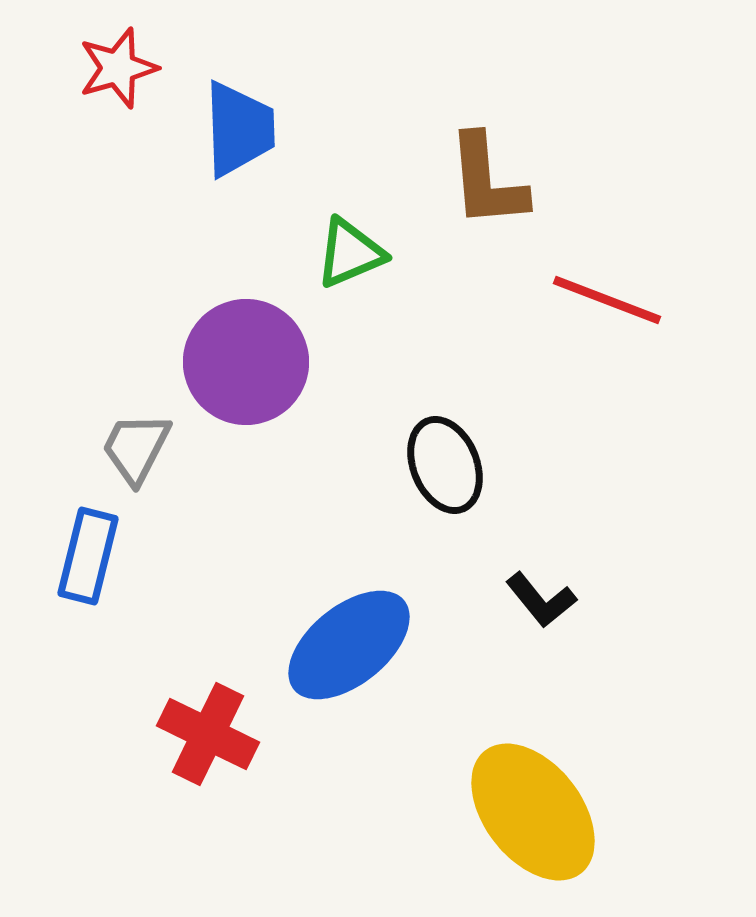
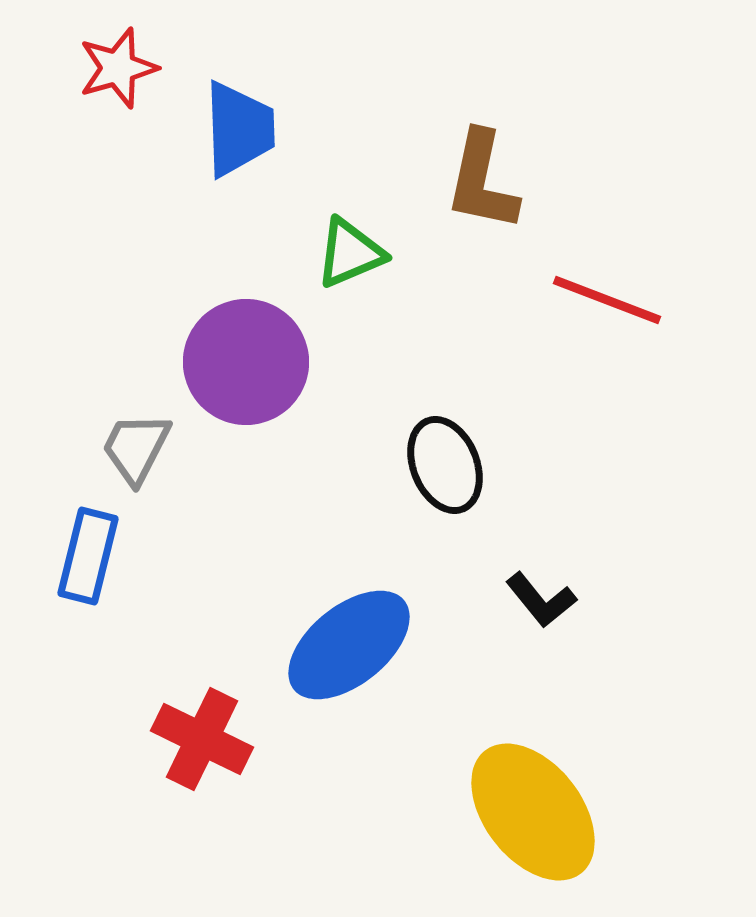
brown L-shape: moved 5 px left; rotated 17 degrees clockwise
red cross: moved 6 px left, 5 px down
